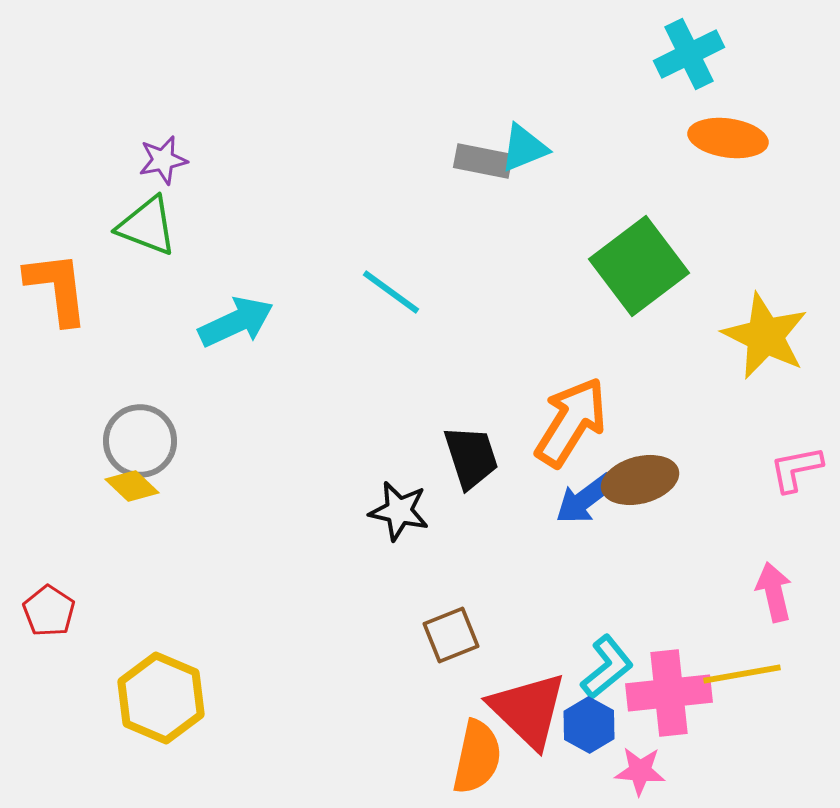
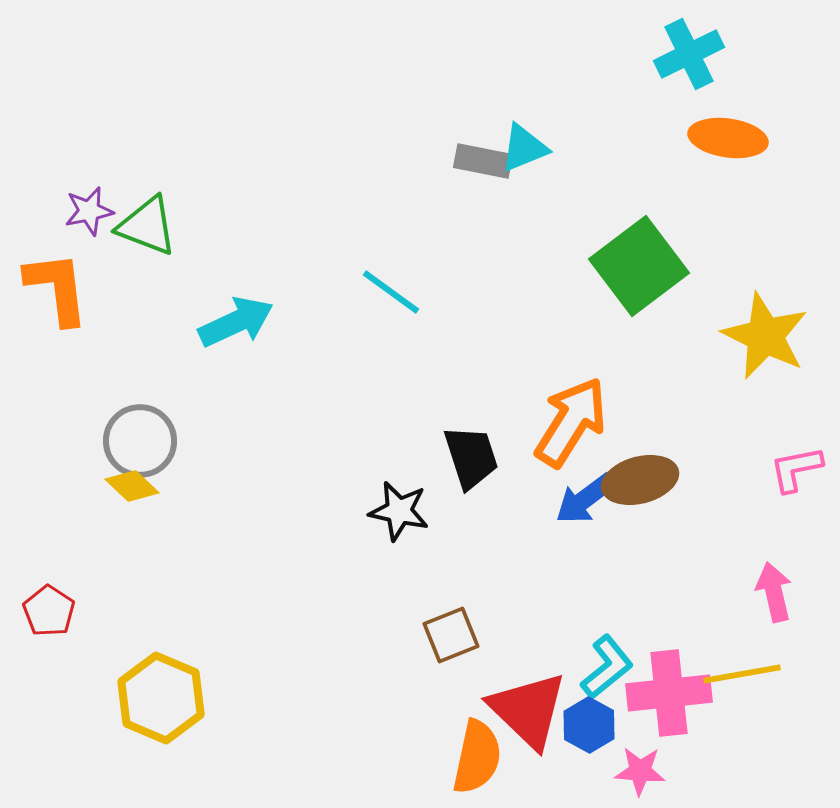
purple star: moved 74 px left, 51 px down
